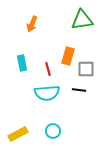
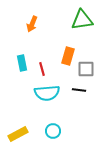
red line: moved 6 px left
